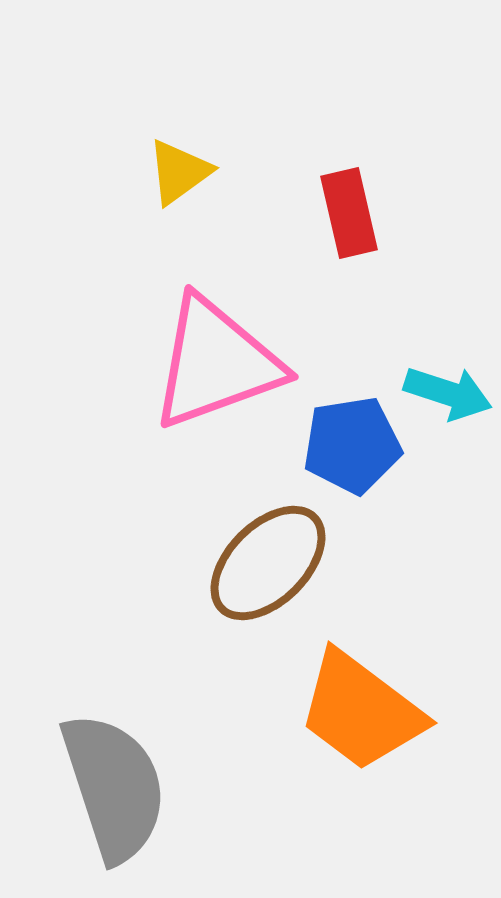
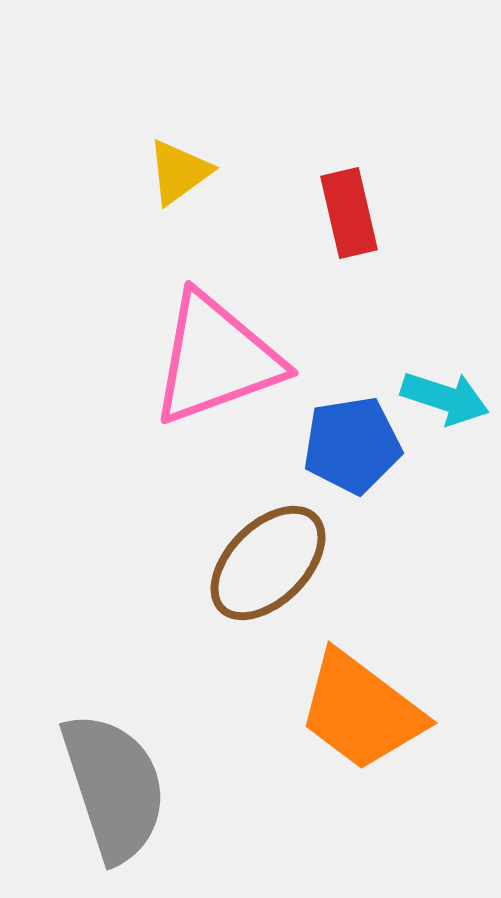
pink triangle: moved 4 px up
cyan arrow: moved 3 px left, 5 px down
